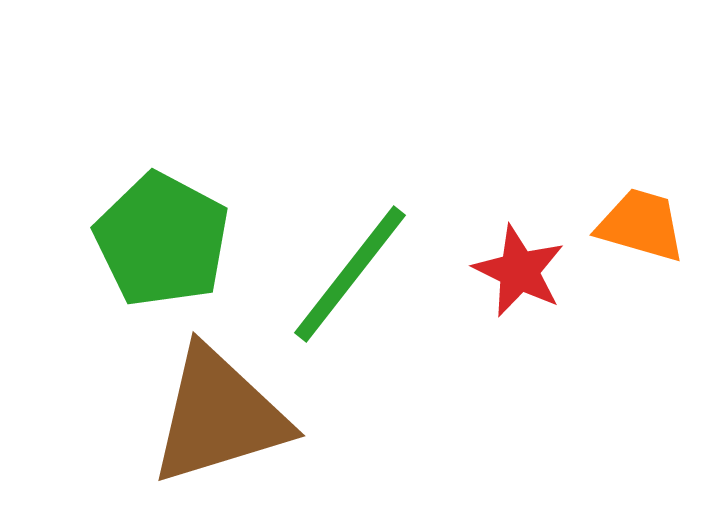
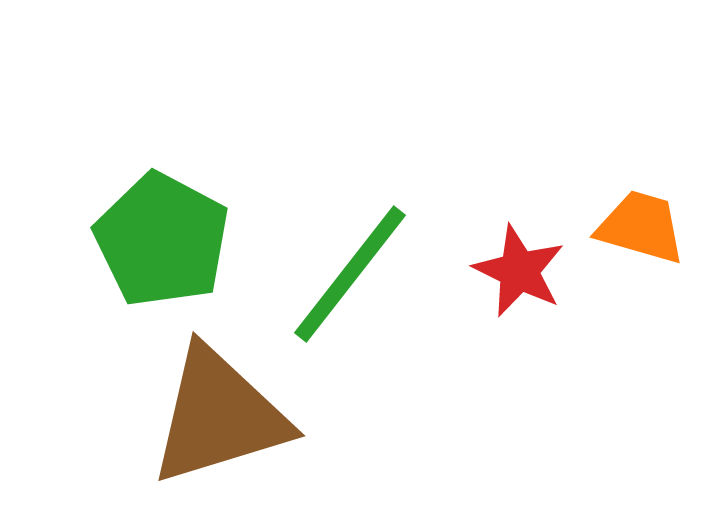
orange trapezoid: moved 2 px down
